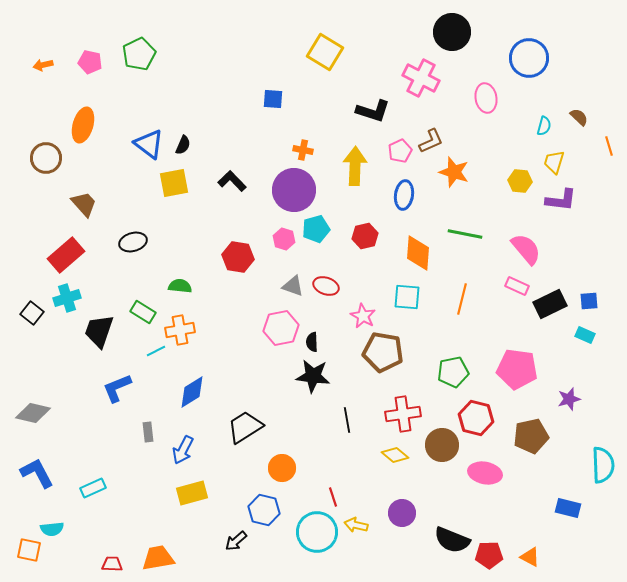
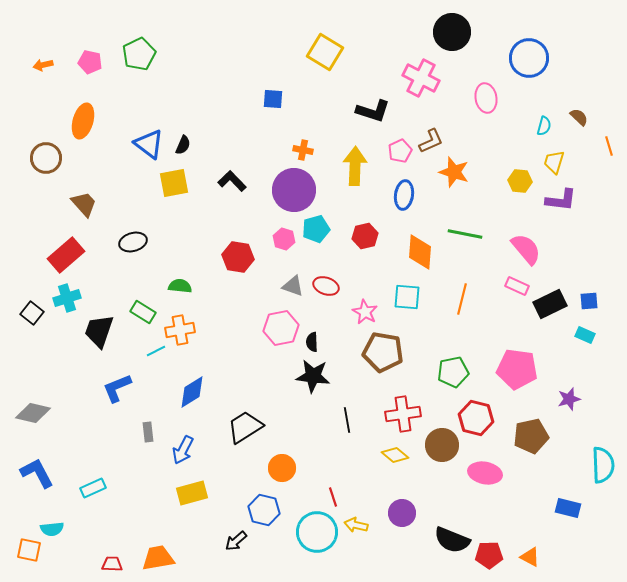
orange ellipse at (83, 125): moved 4 px up
orange diamond at (418, 253): moved 2 px right, 1 px up
pink star at (363, 316): moved 2 px right, 4 px up
